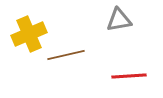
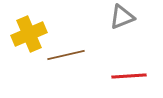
gray triangle: moved 3 px right, 3 px up; rotated 12 degrees counterclockwise
